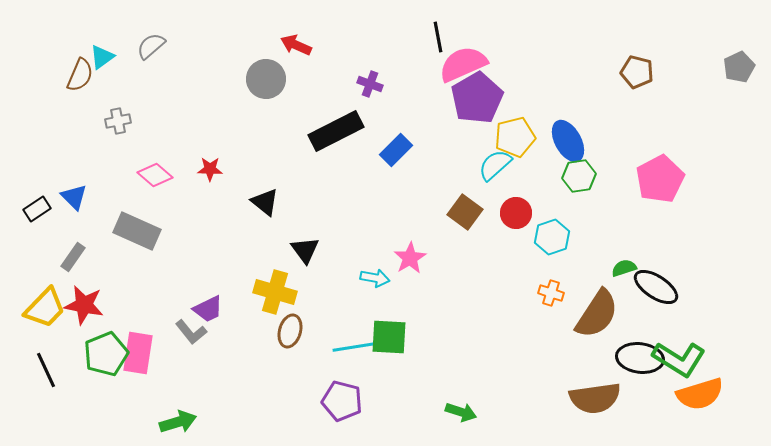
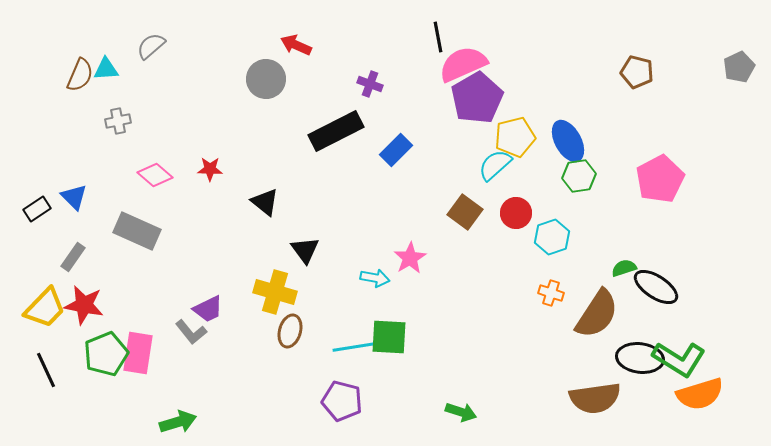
cyan triangle at (102, 57): moved 4 px right, 12 px down; rotated 32 degrees clockwise
